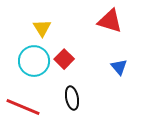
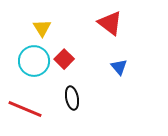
red triangle: moved 2 px down; rotated 20 degrees clockwise
red line: moved 2 px right, 2 px down
